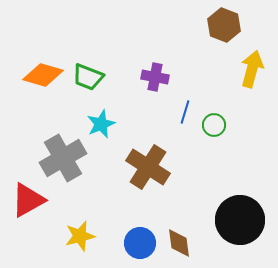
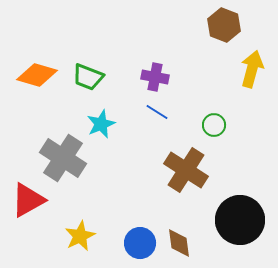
orange diamond: moved 6 px left
blue line: moved 28 px left; rotated 75 degrees counterclockwise
gray cross: rotated 27 degrees counterclockwise
brown cross: moved 38 px right, 3 px down
yellow star: rotated 12 degrees counterclockwise
